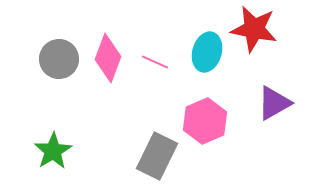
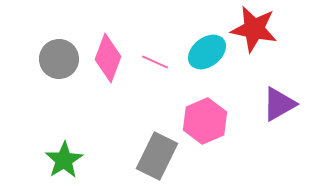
cyan ellipse: rotated 36 degrees clockwise
purple triangle: moved 5 px right, 1 px down
green star: moved 11 px right, 9 px down
